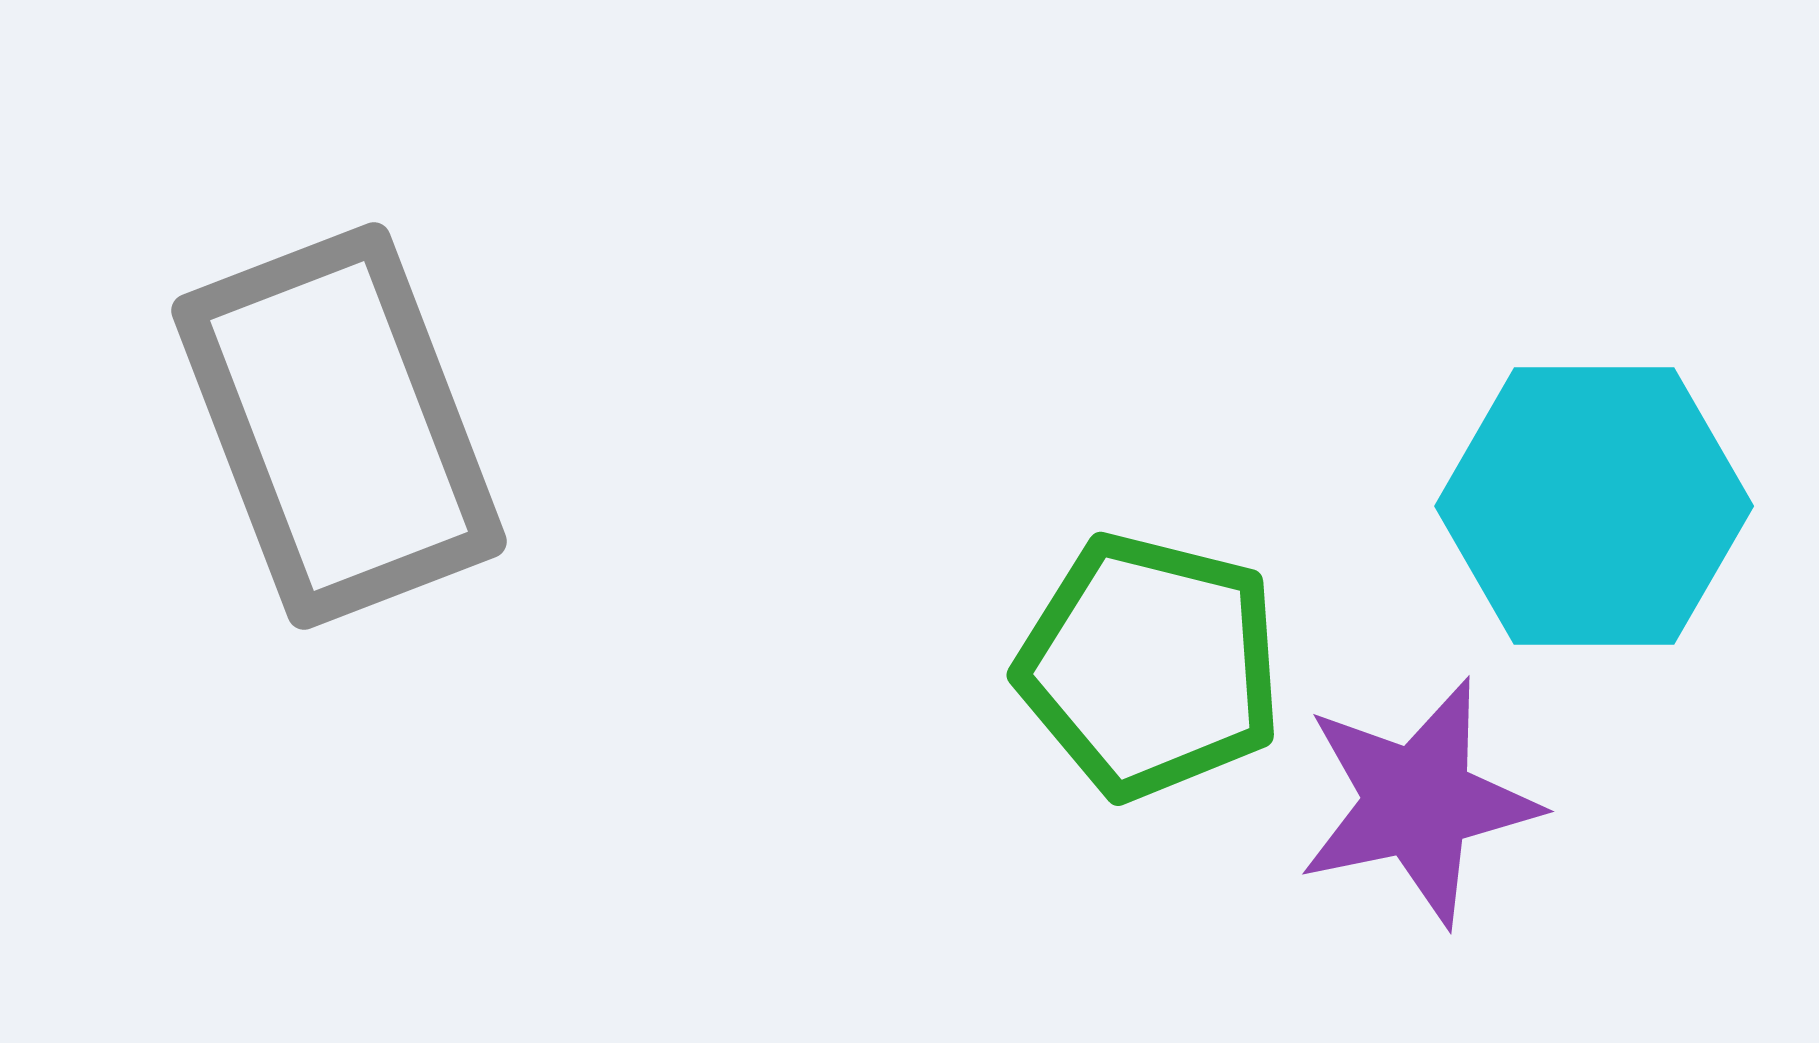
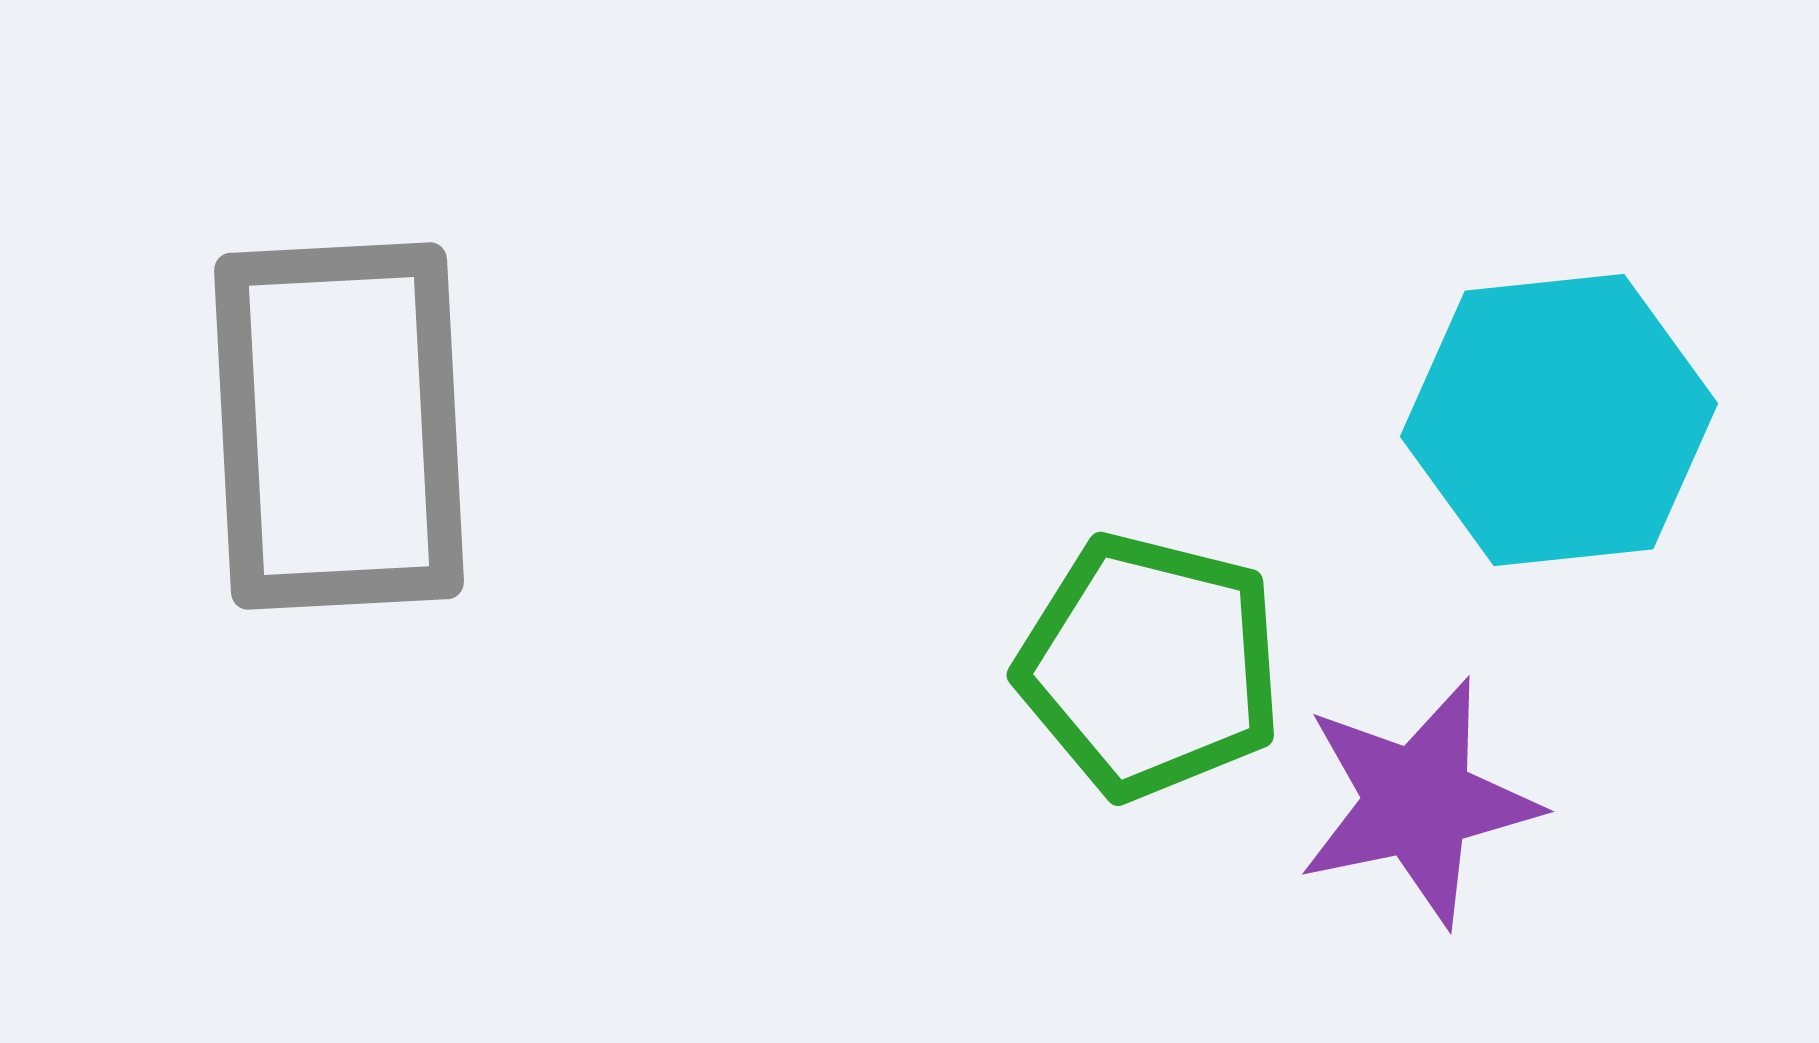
gray rectangle: rotated 18 degrees clockwise
cyan hexagon: moved 35 px left, 86 px up; rotated 6 degrees counterclockwise
